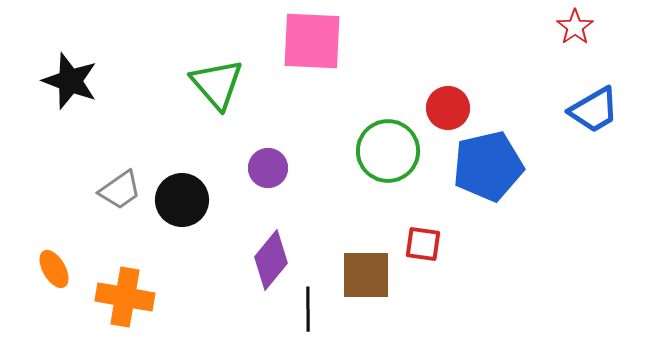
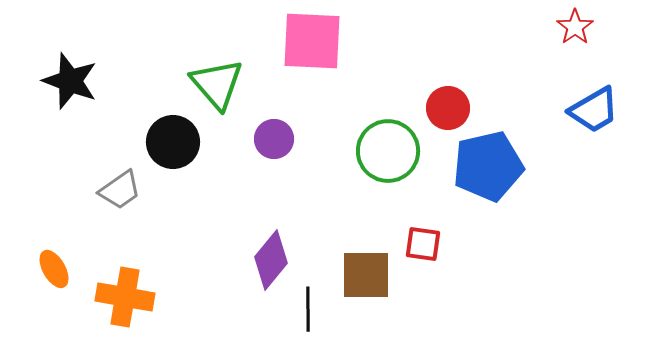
purple circle: moved 6 px right, 29 px up
black circle: moved 9 px left, 58 px up
